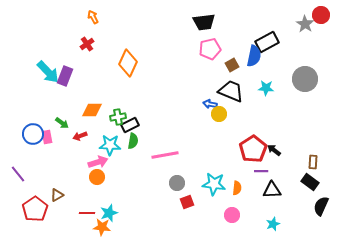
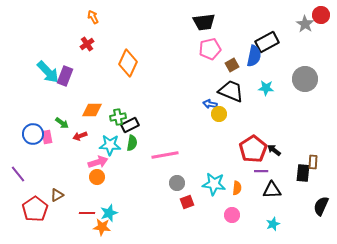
green semicircle at (133, 141): moved 1 px left, 2 px down
black rectangle at (310, 182): moved 7 px left, 9 px up; rotated 60 degrees clockwise
